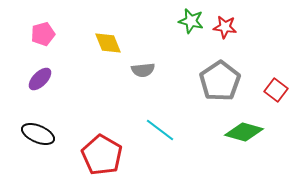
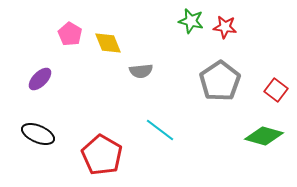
pink pentagon: moved 27 px right; rotated 25 degrees counterclockwise
gray semicircle: moved 2 px left, 1 px down
green diamond: moved 20 px right, 4 px down
